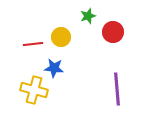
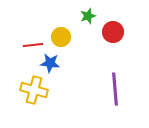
red line: moved 1 px down
blue star: moved 4 px left, 5 px up
purple line: moved 2 px left
